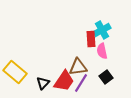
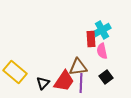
purple line: rotated 30 degrees counterclockwise
